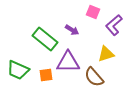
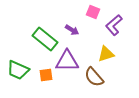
purple triangle: moved 1 px left, 1 px up
